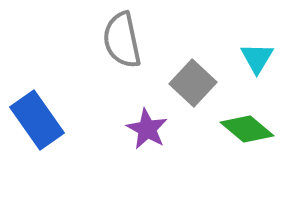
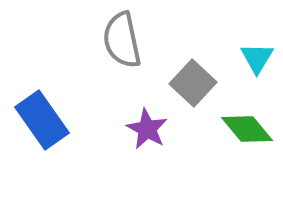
blue rectangle: moved 5 px right
green diamond: rotated 10 degrees clockwise
